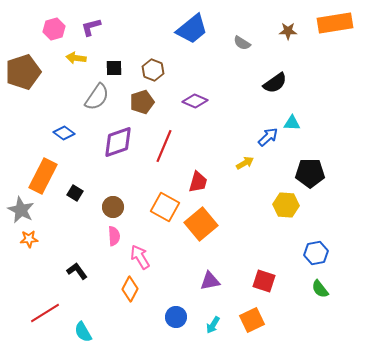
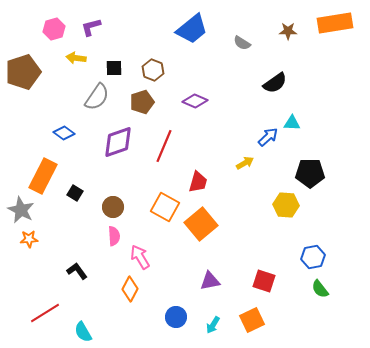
blue hexagon at (316, 253): moved 3 px left, 4 px down
